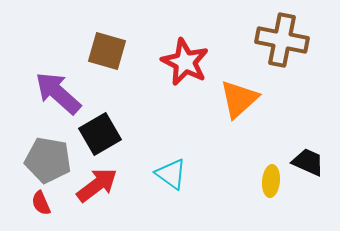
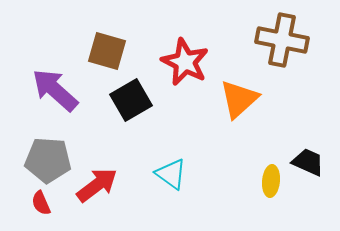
purple arrow: moved 3 px left, 3 px up
black square: moved 31 px right, 34 px up
gray pentagon: rotated 6 degrees counterclockwise
